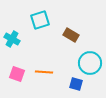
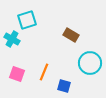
cyan square: moved 13 px left
orange line: rotated 72 degrees counterclockwise
blue square: moved 12 px left, 2 px down
